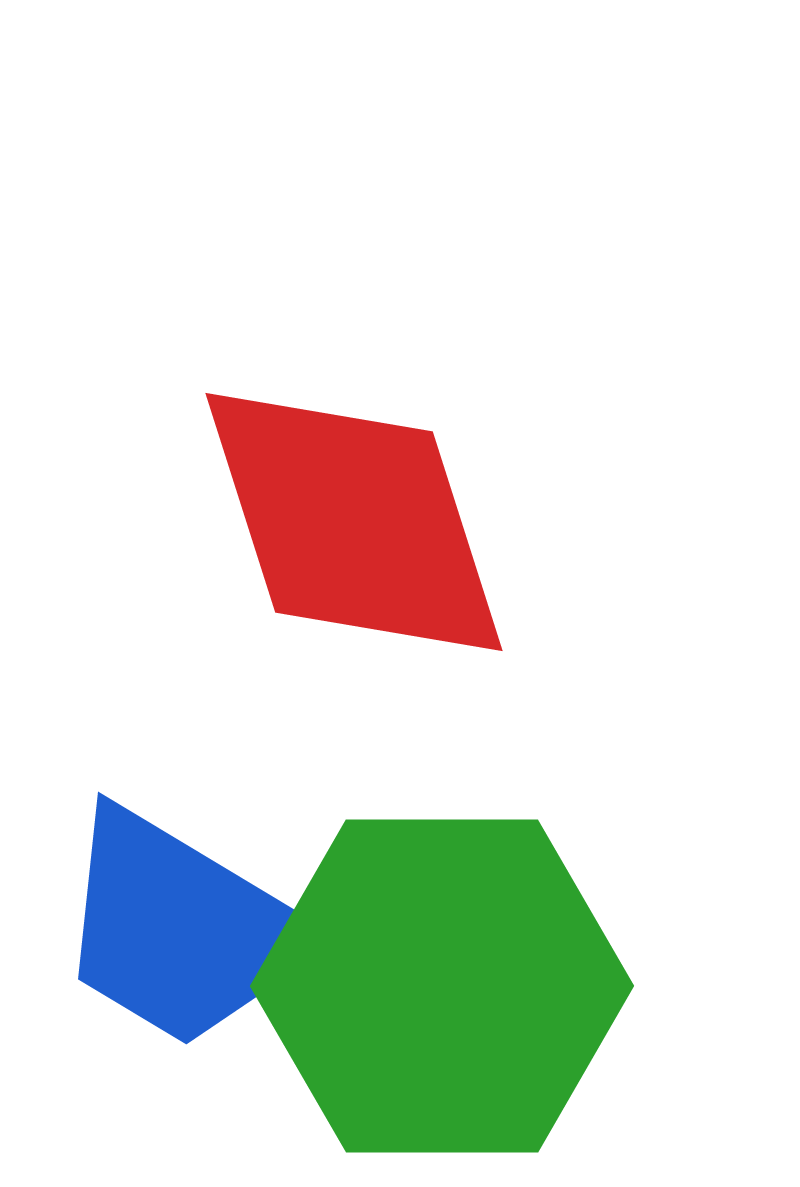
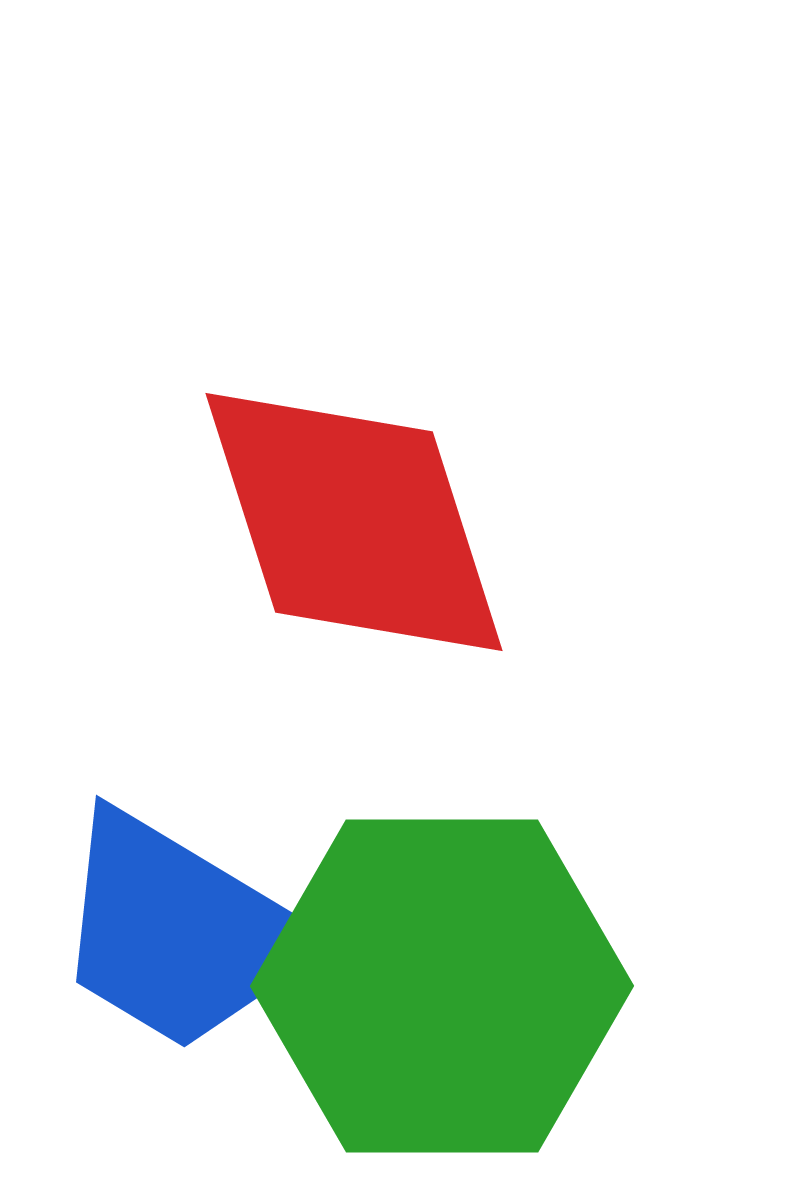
blue trapezoid: moved 2 px left, 3 px down
